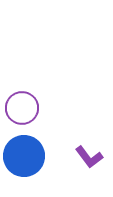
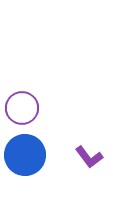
blue circle: moved 1 px right, 1 px up
